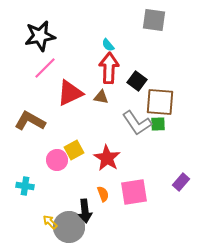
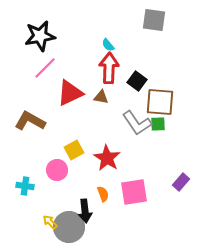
pink circle: moved 10 px down
